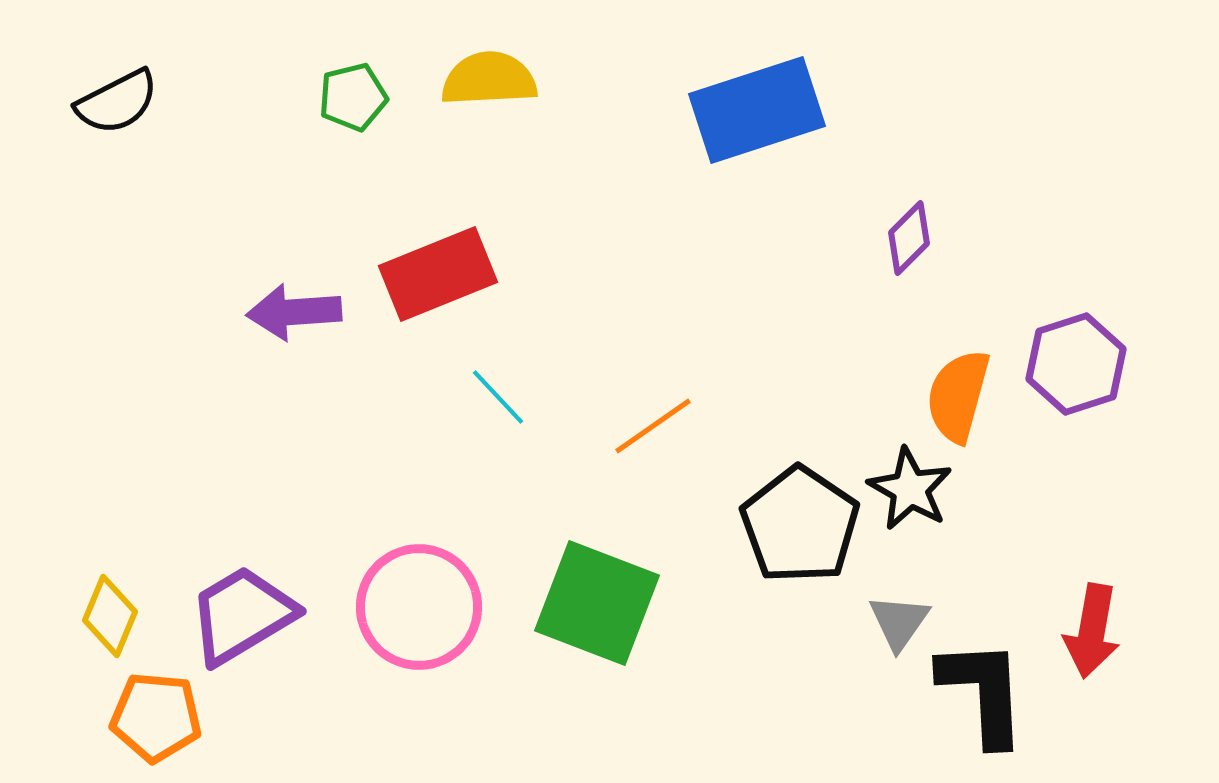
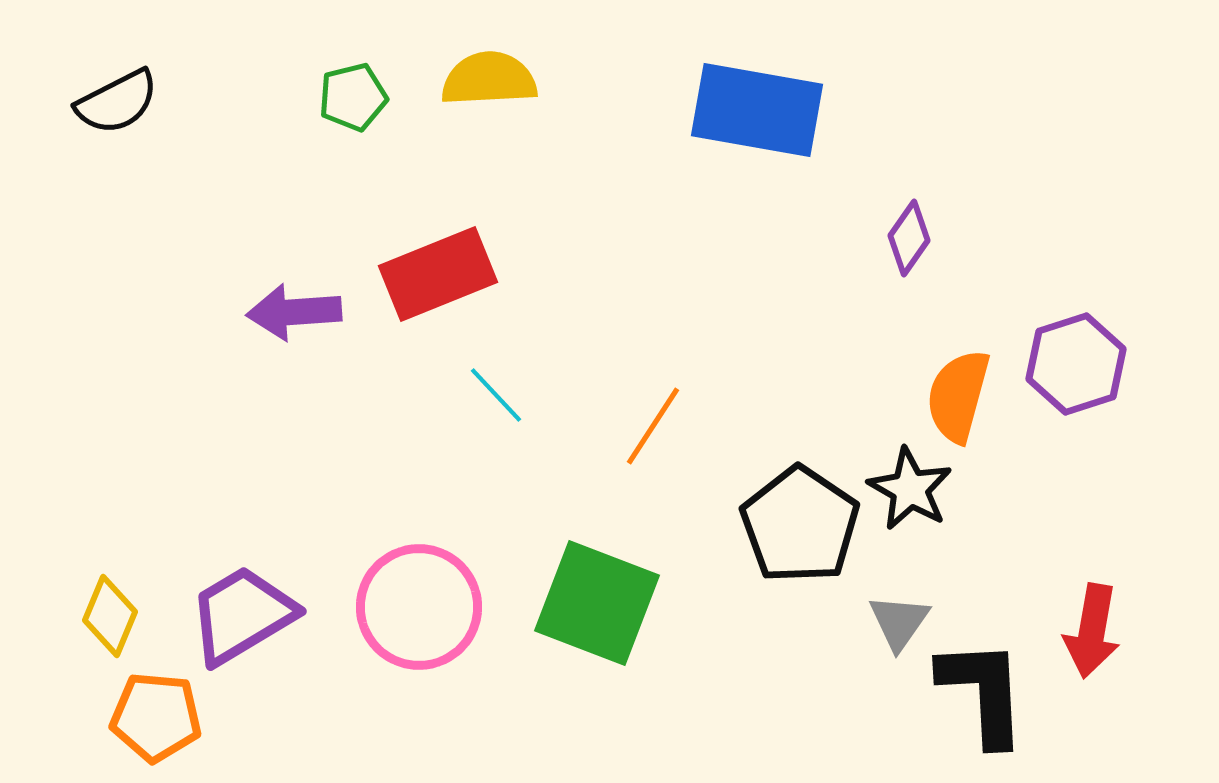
blue rectangle: rotated 28 degrees clockwise
purple diamond: rotated 10 degrees counterclockwise
cyan line: moved 2 px left, 2 px up
orange line: rotated 22 degrees counterclockwise
